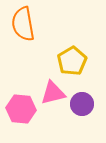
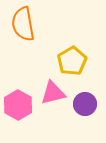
purple circle: moved 3 px right
pink hexagon: moved 3 px left, 4 px up; rotated 24 degrees clockwise
